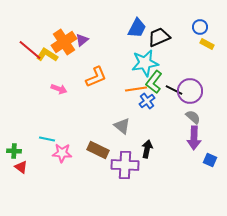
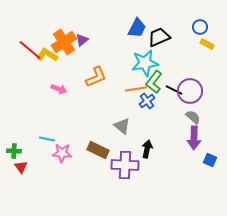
red triangle: rotated 16 degrees clockwise
